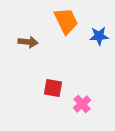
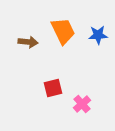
orange trapezoid: moved 3 px left, 10 px down
blue star: moved 1 px left, 1 px up
red square: rotated 24 degrees counterclockwise
